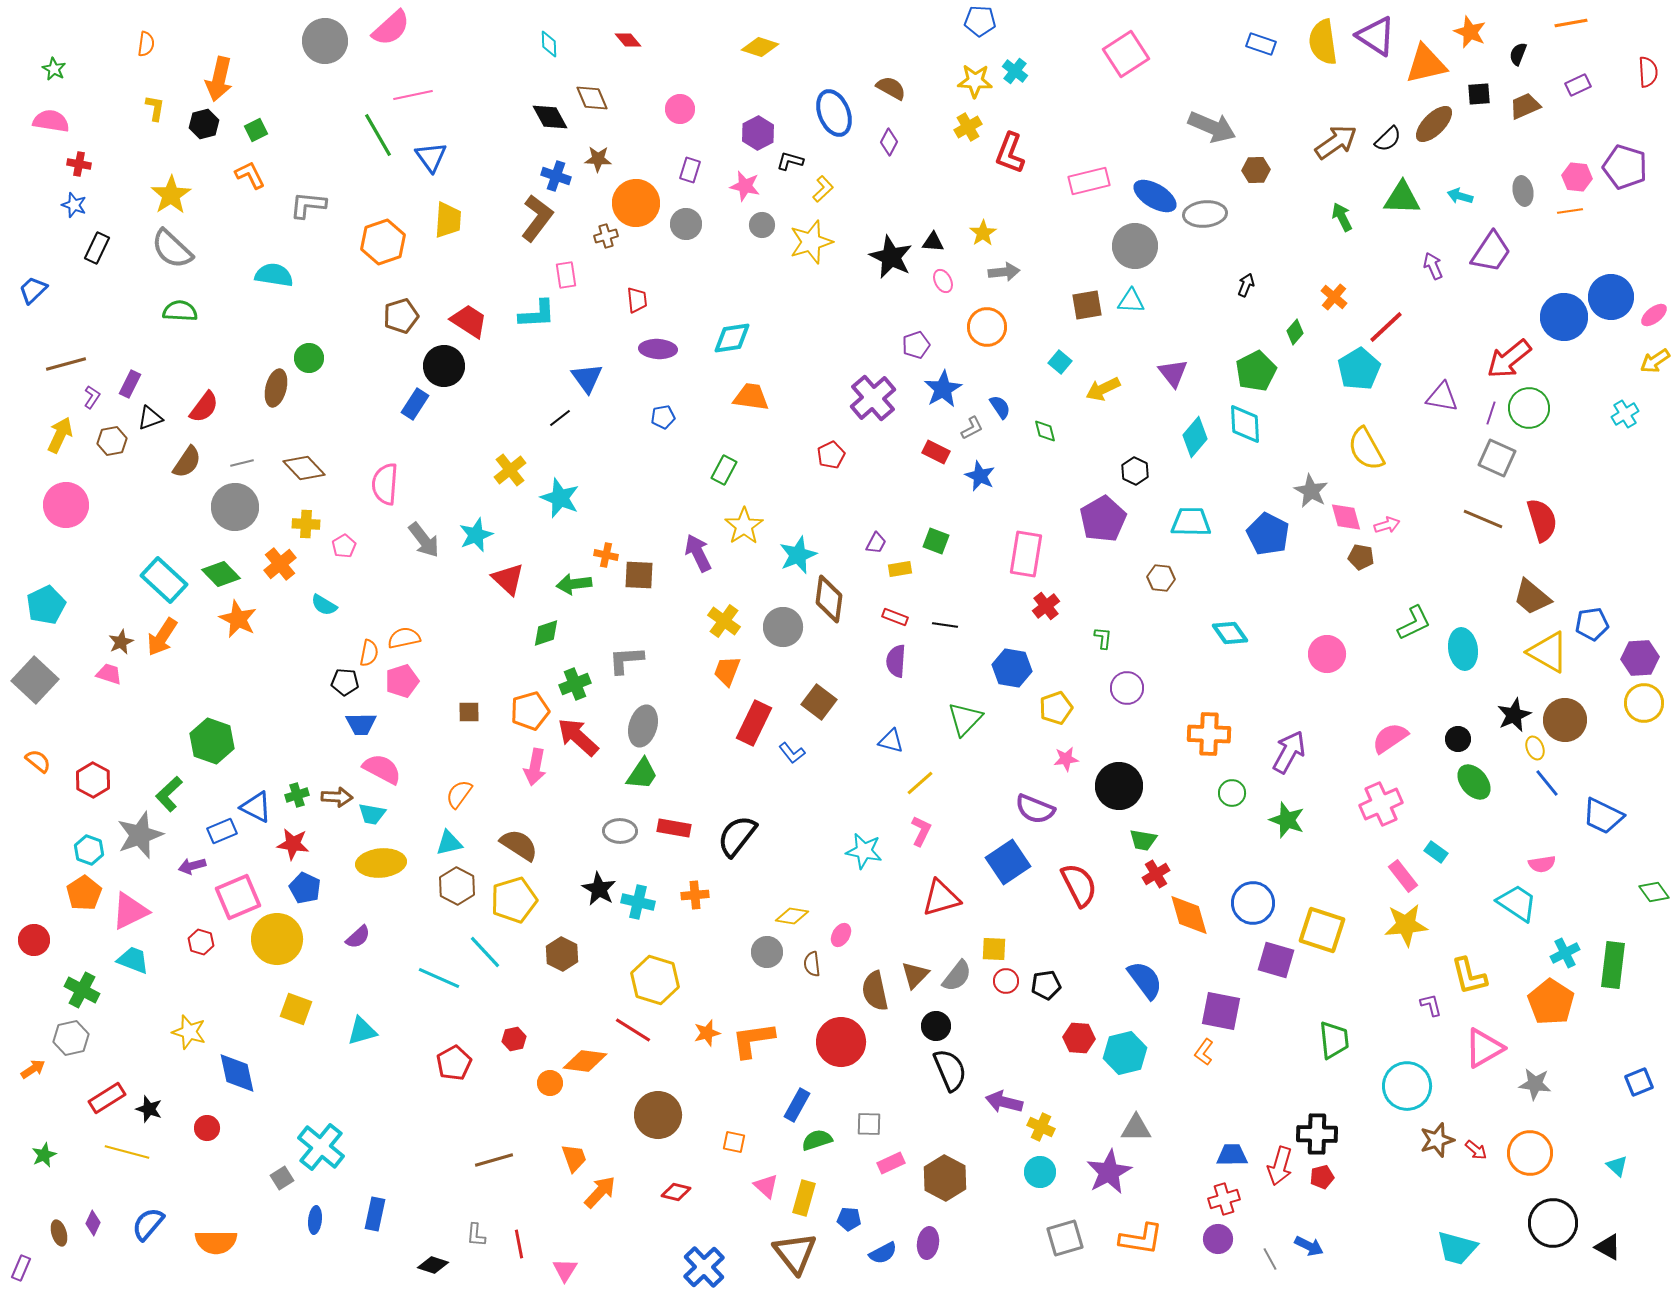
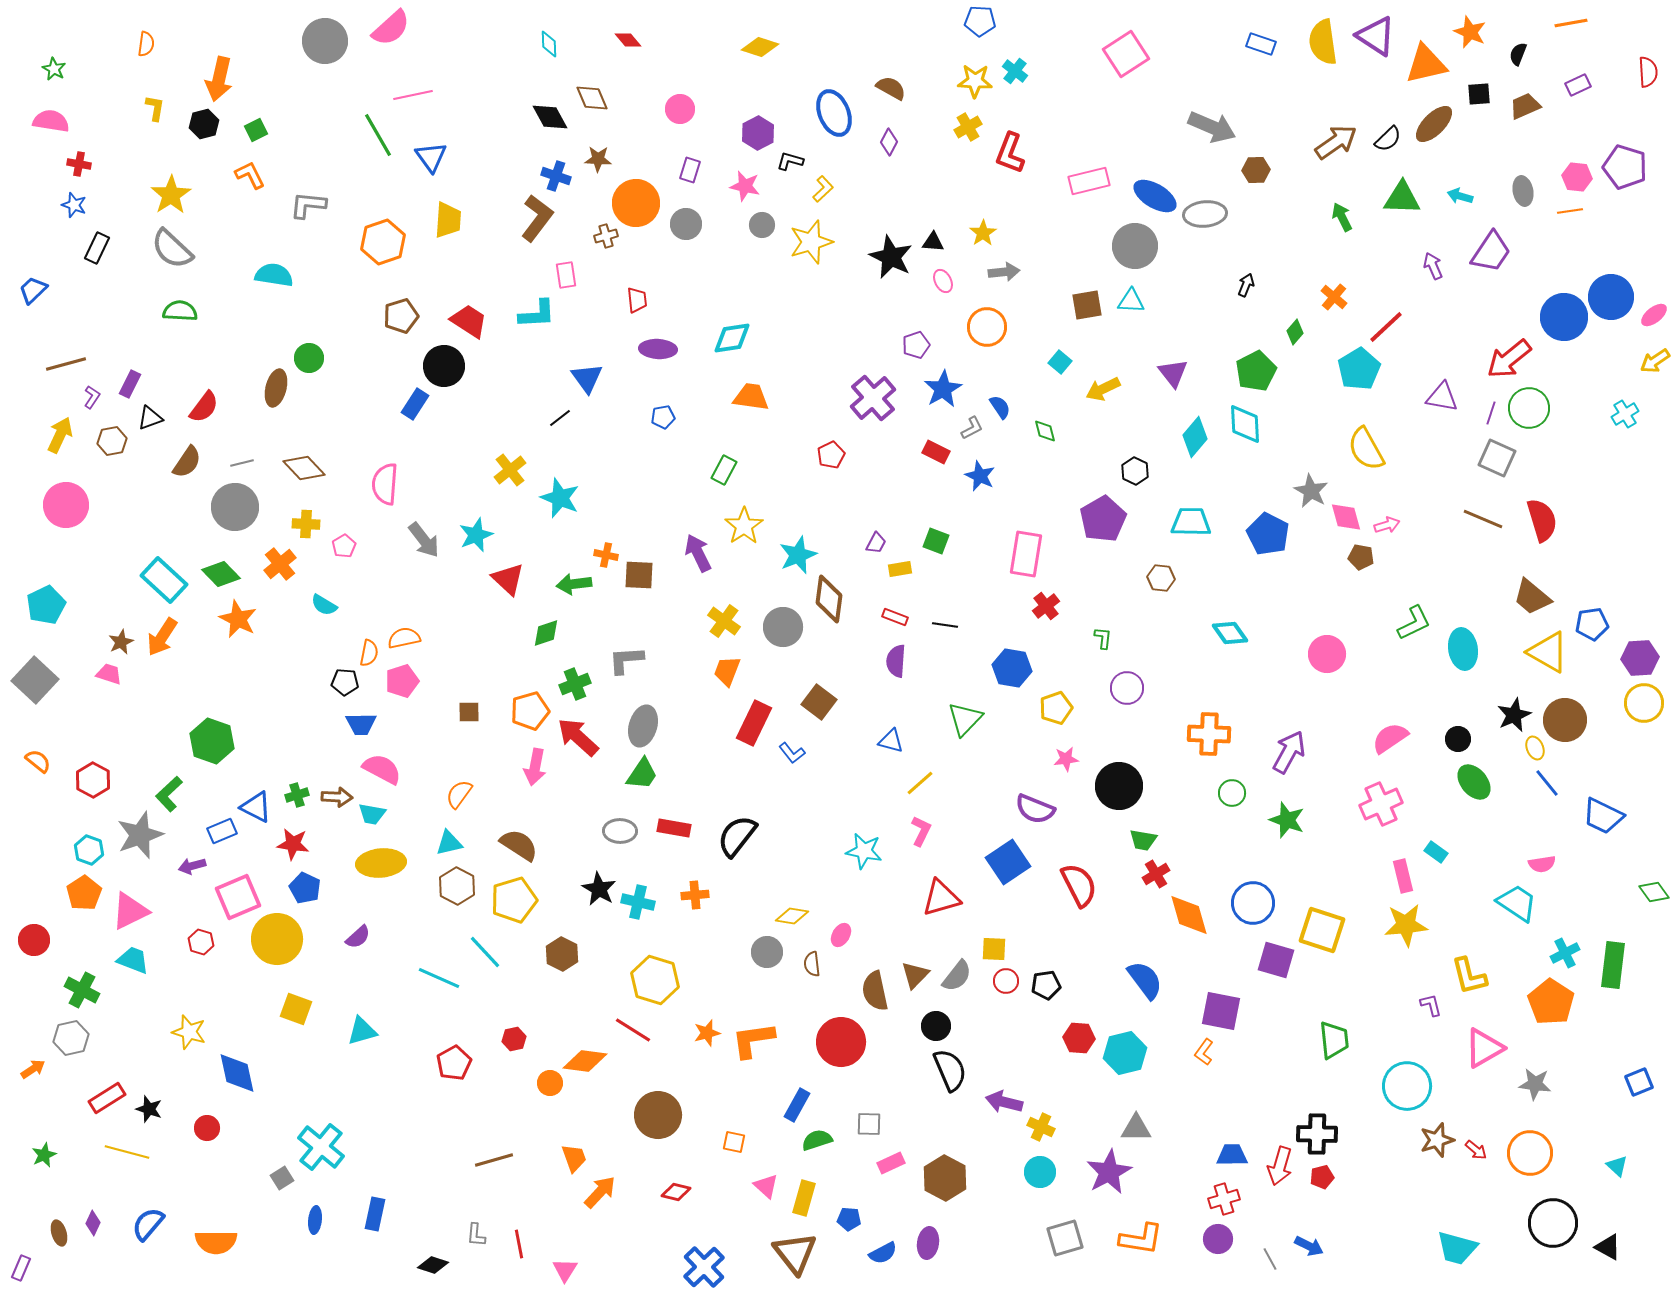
pink rectangle at (1403, 876): rotated 24 degrees clockwise
